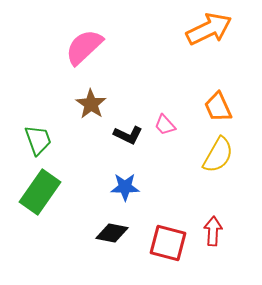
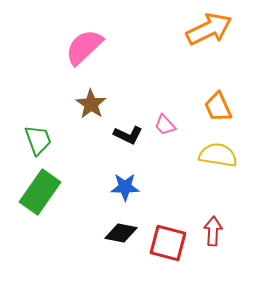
yellow semicircle: rotated 111 degrees counterclockwise
black diamond: moved 9 px right
